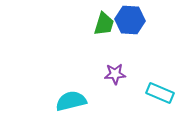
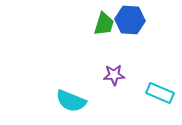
purple star: moved 1 px left, 1 px down
cyan semicircle: rotated 144 degrees counterclockwise
